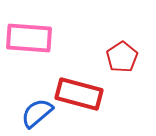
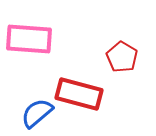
pink rectangle: moved 1 px down
red pentagon: rotated 8 degrees counterclockwise
